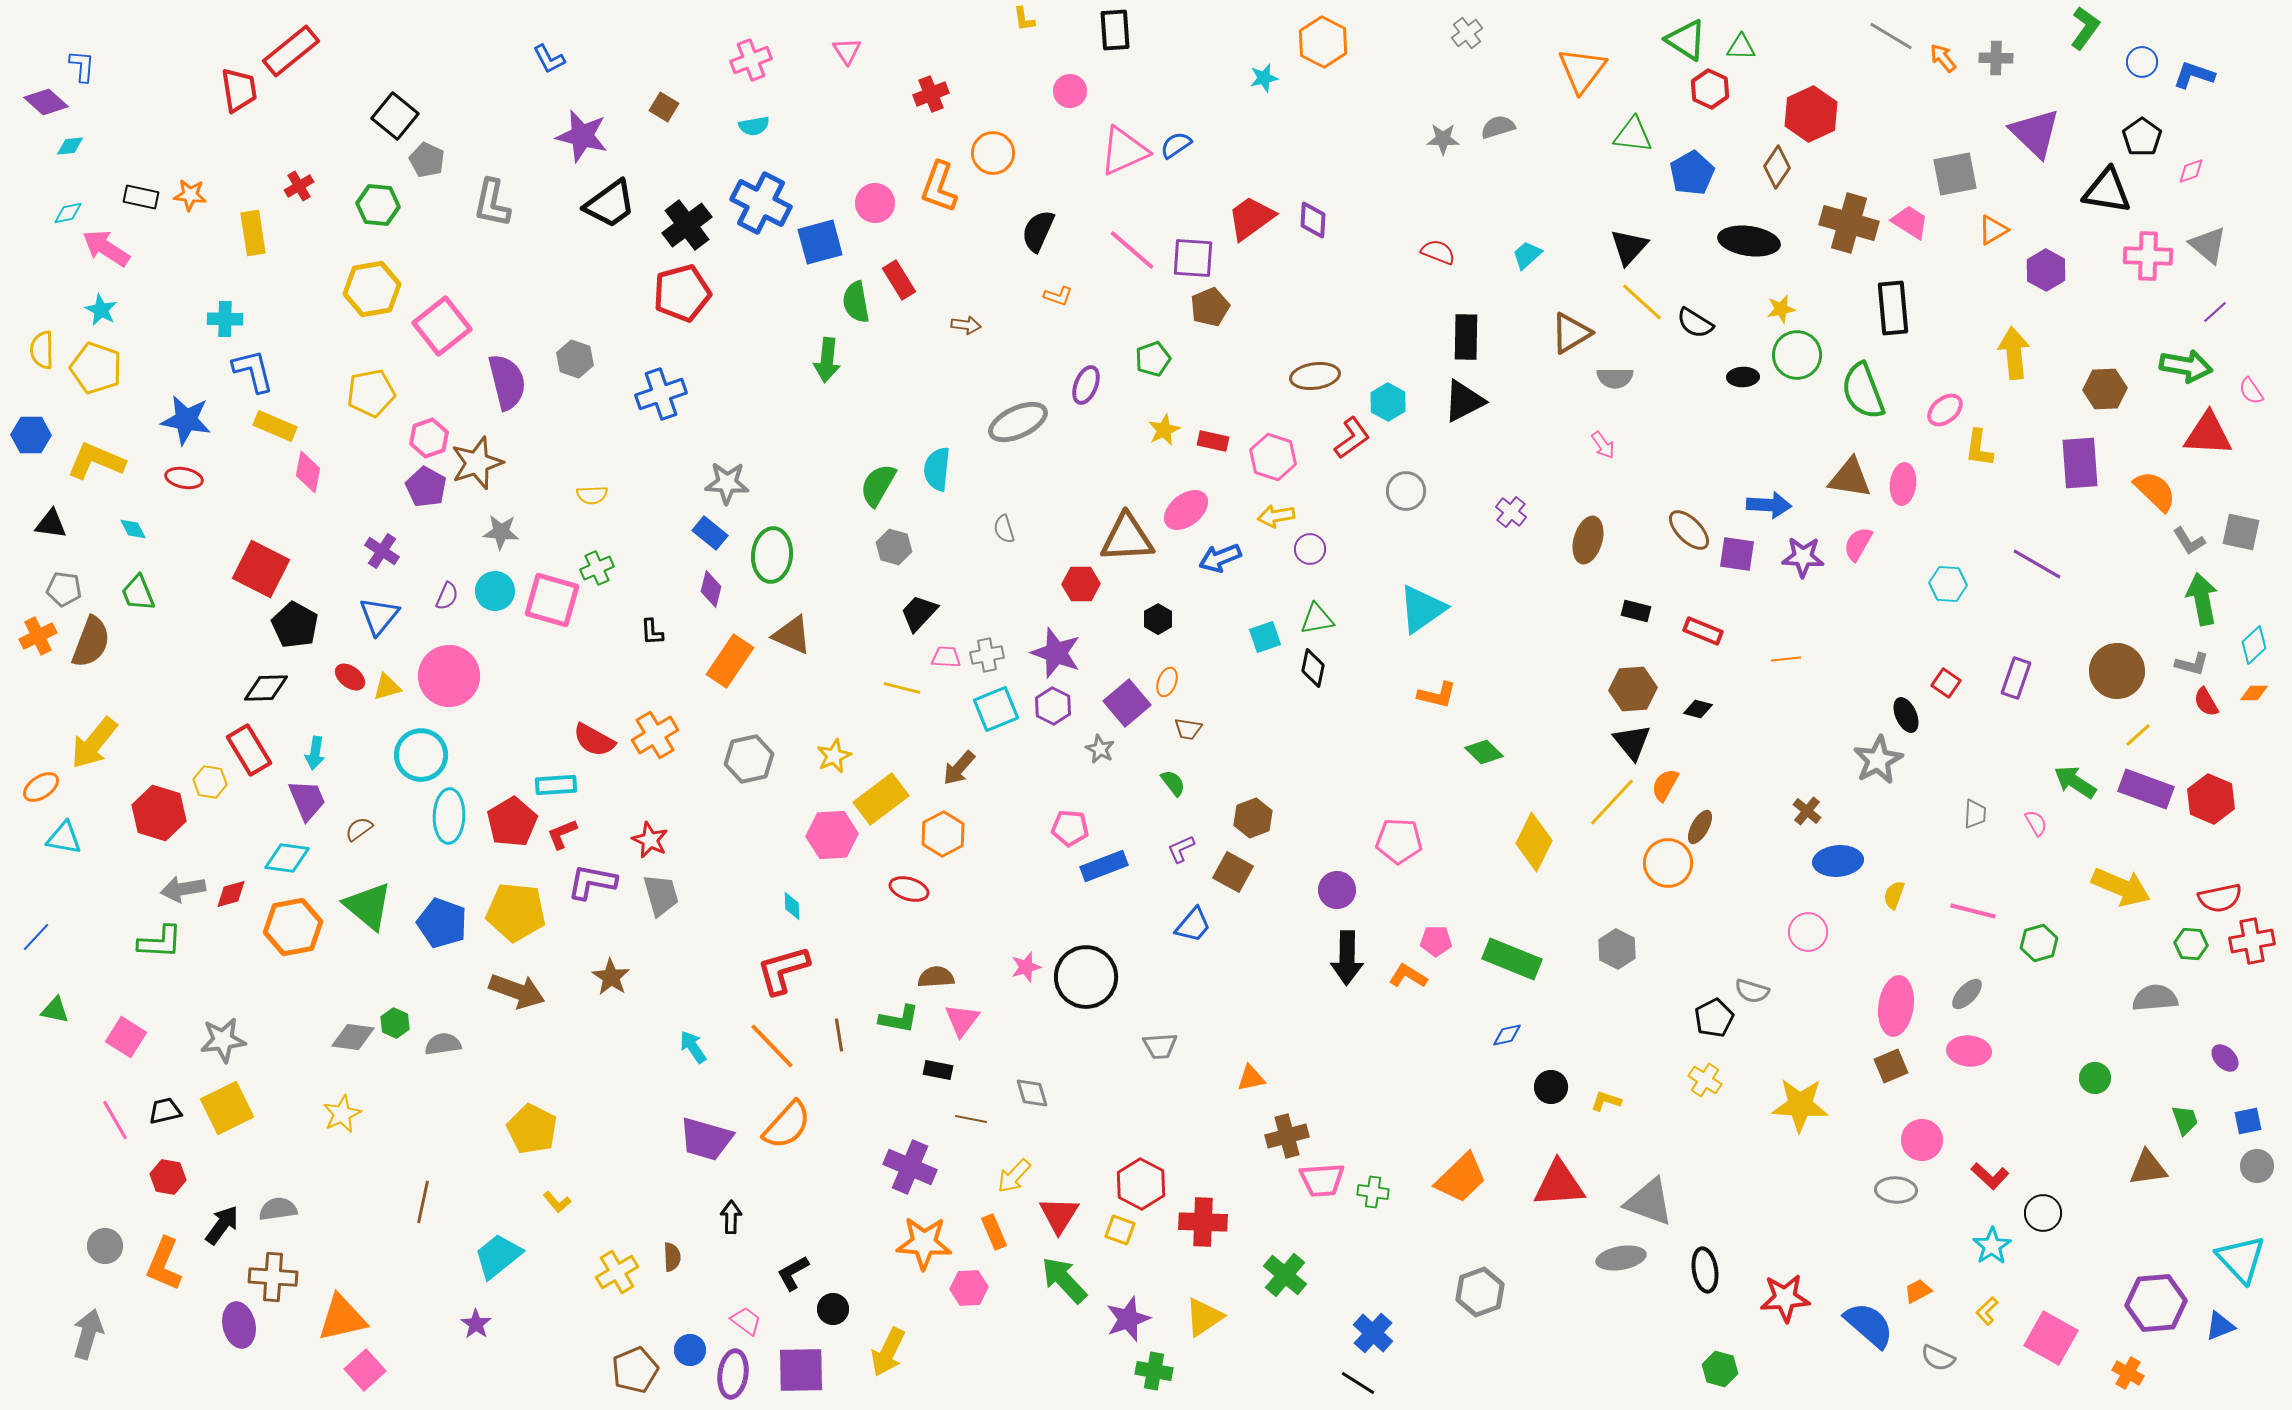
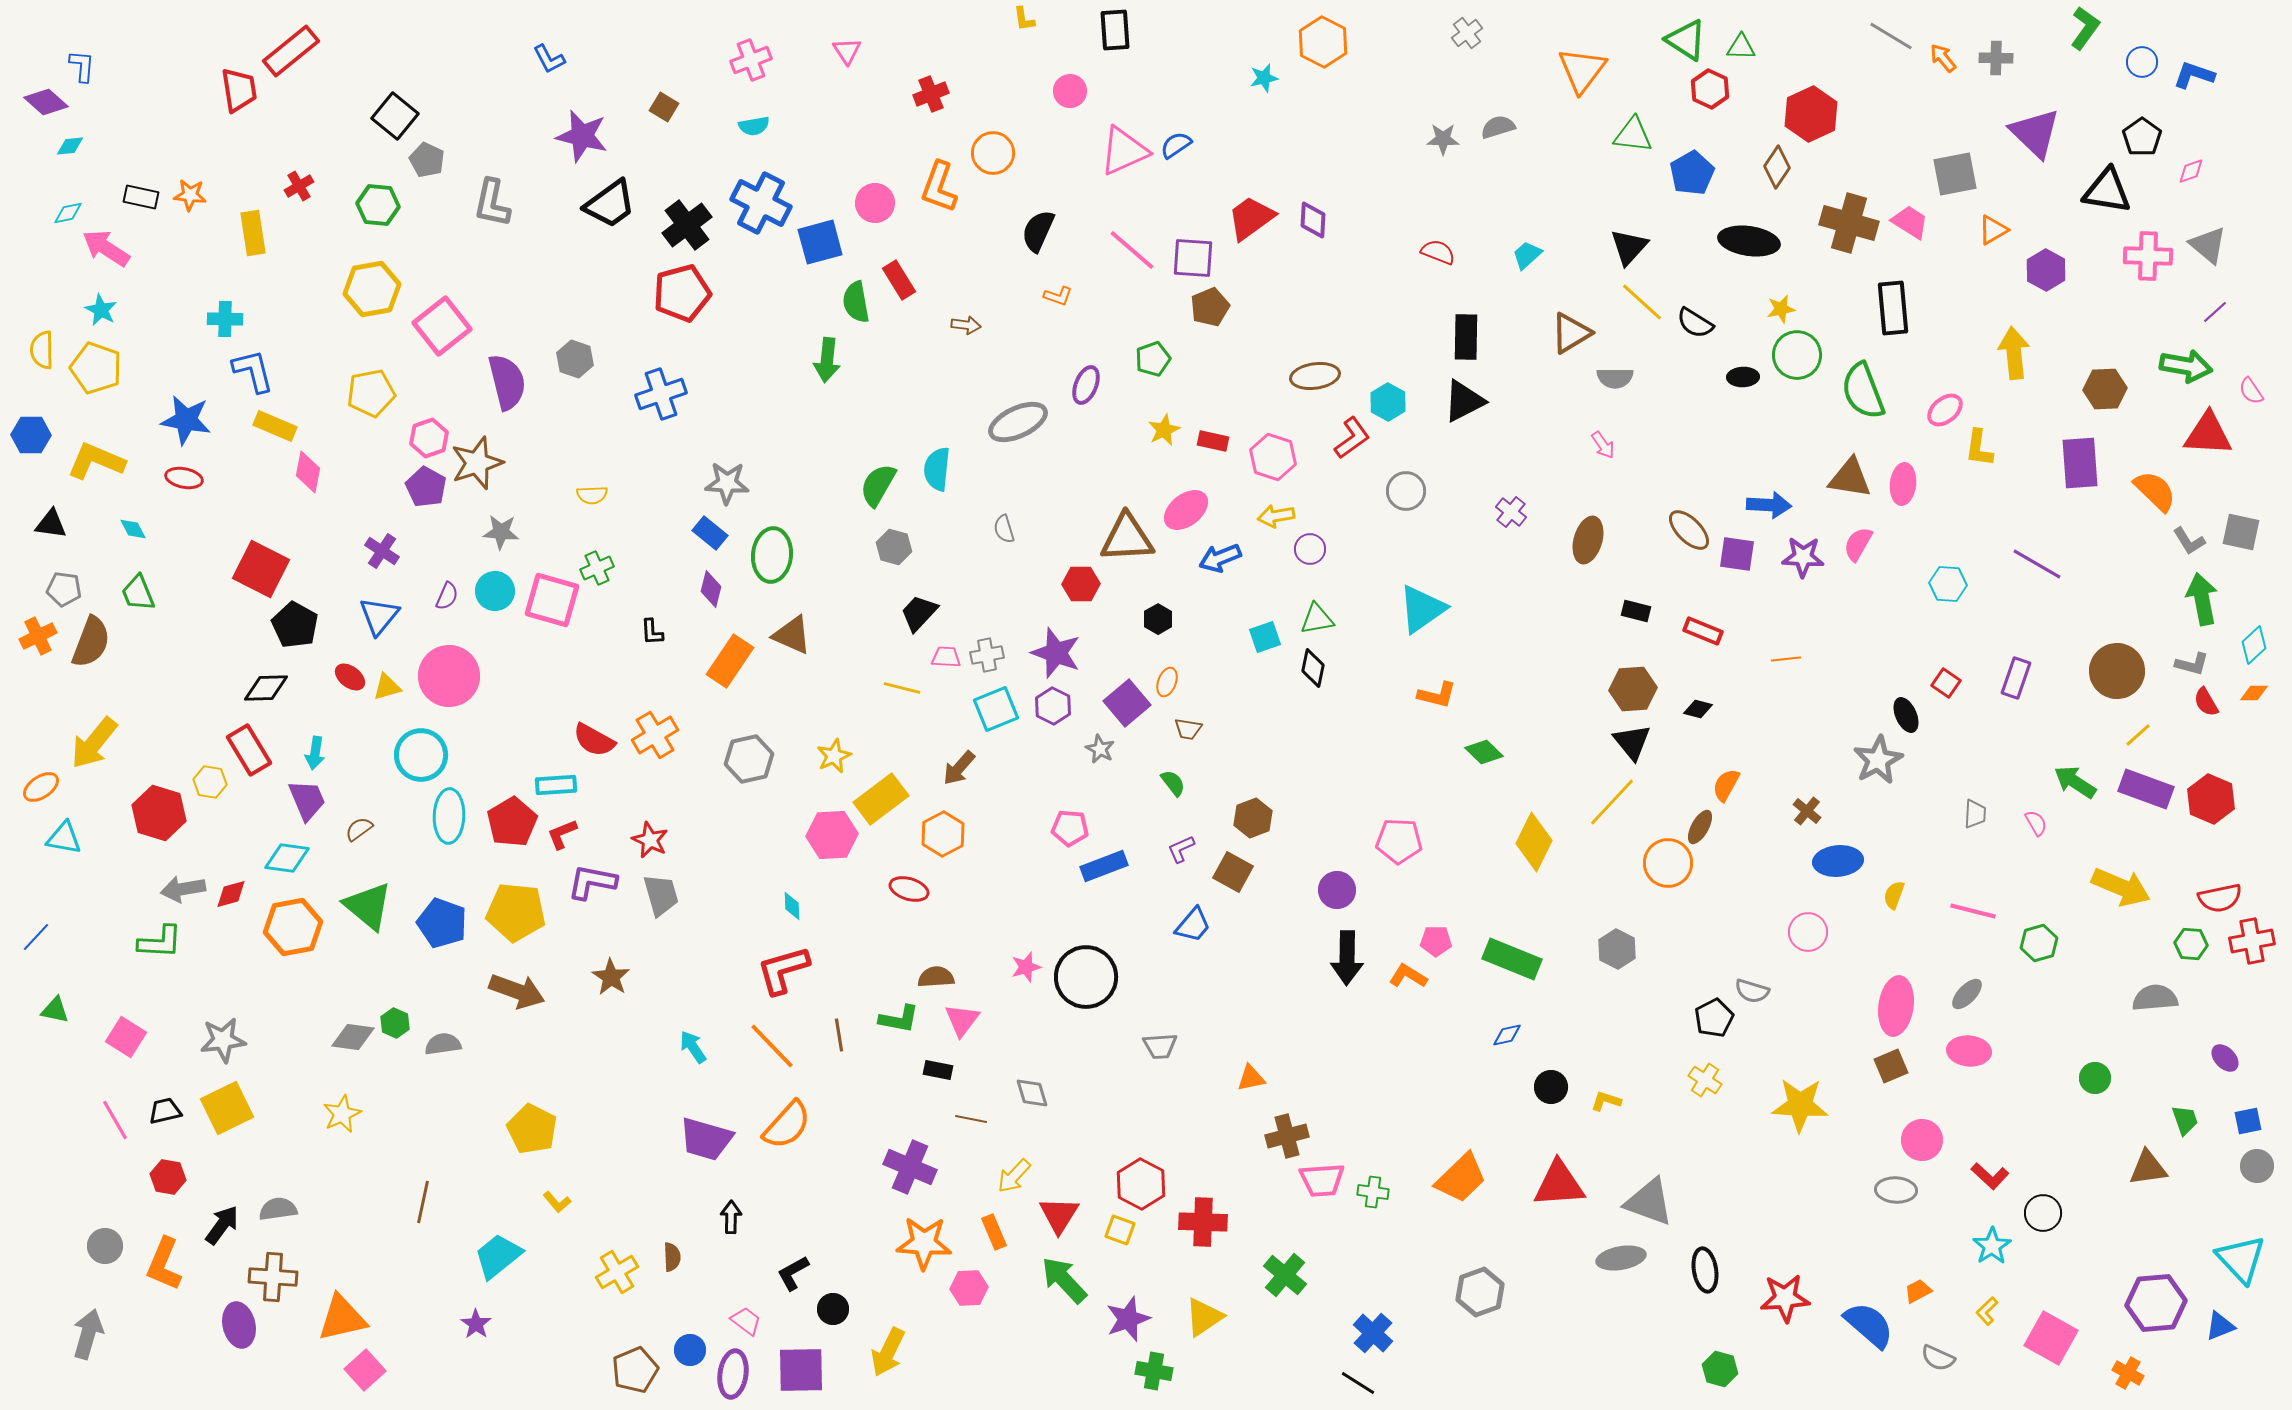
orange semicircle at (1665, 785): moved 61 px right
